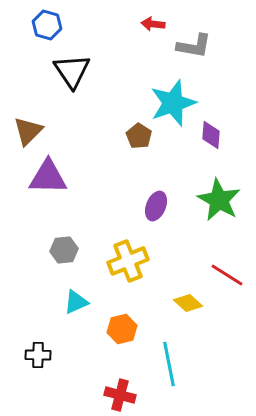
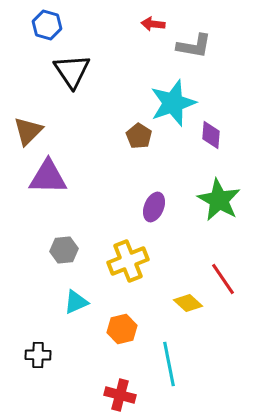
purple ellipse: moved 2 px left, 1 px down
red line: moved 4 px left, 4 px down; rotated 24 degrees clockwise
